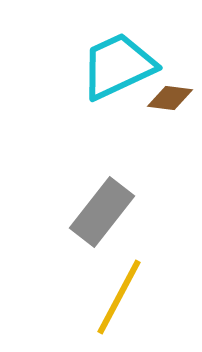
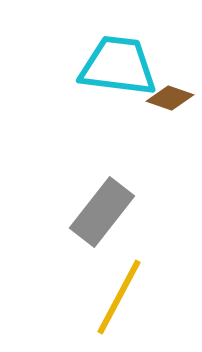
cyan trapezoid: rotated 32 degrees clockwise
brown diamond: rotated 12 degrees clockwise
